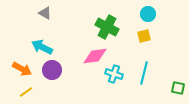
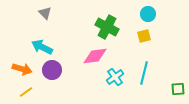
gray triangle: rotated 16 degrees clockwise
orange arrow: rotated 12 degrees counterclockwise
cyan cross: moved 1 px right, 3 px down; rotated 36 degrees clockwise
green square: moved 1 px down; rotated 16 degrees counterclockwise
